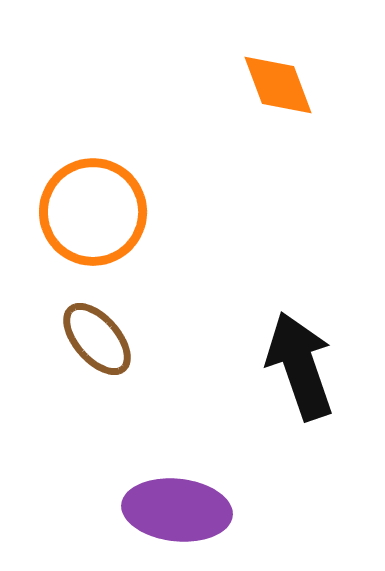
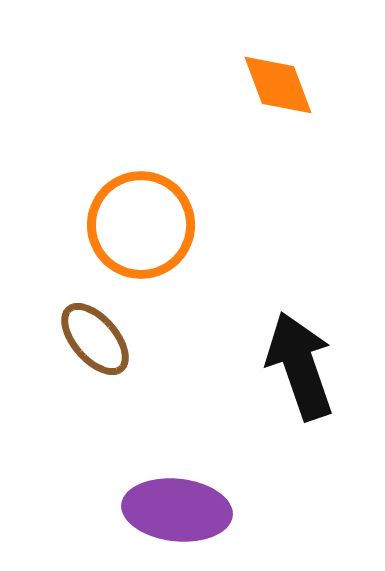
orange circle: moved 48 px right, 13 px down
brown ellipse: moved 2 px left
